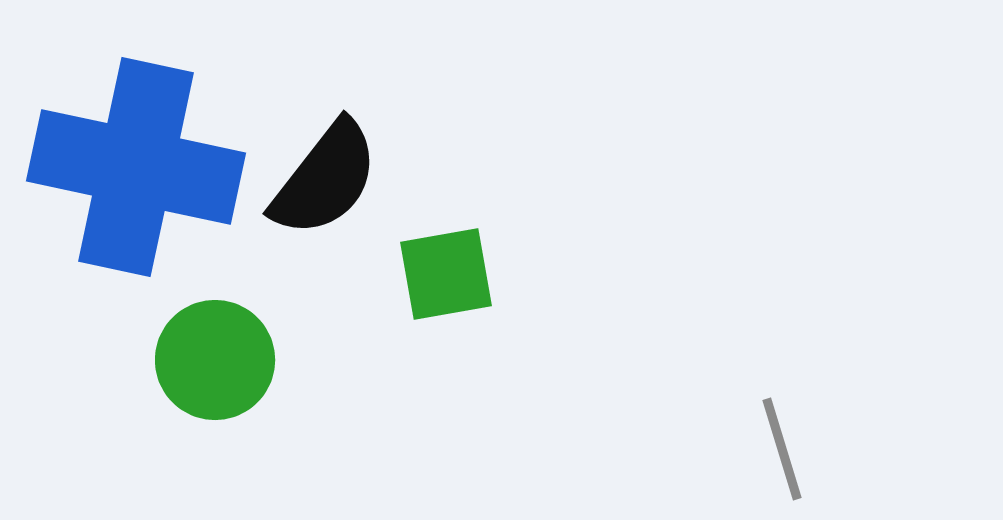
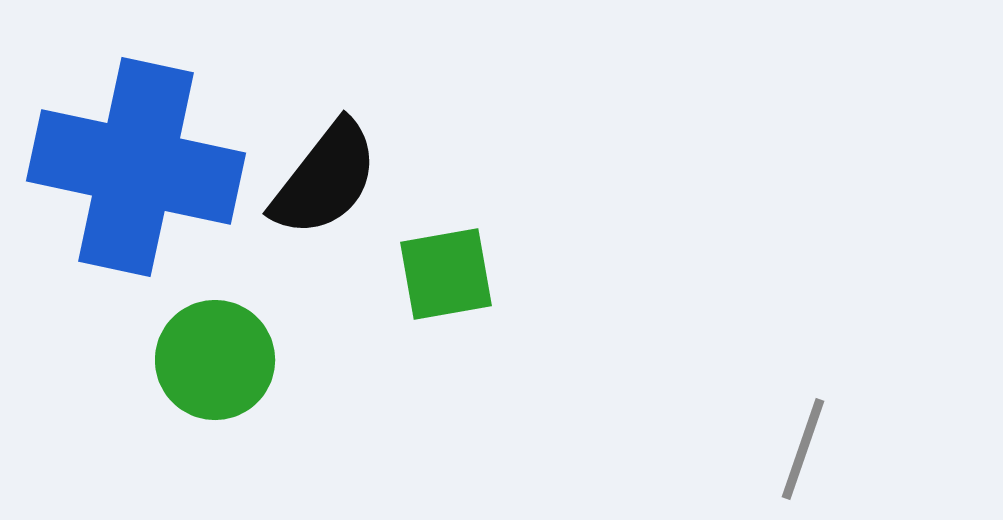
gray line: moved 21 px right; rotated 36 degrees clockwise
